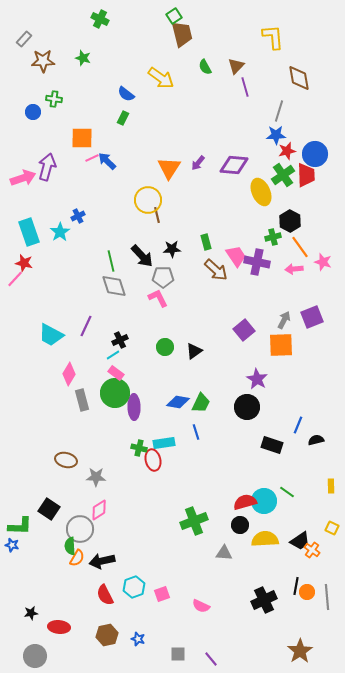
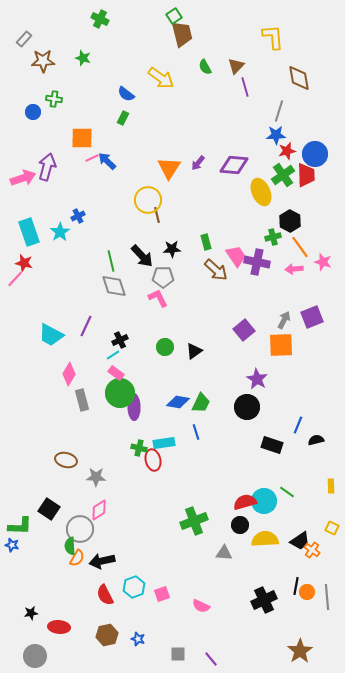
green circle at (115, 393): moved 5 px right
